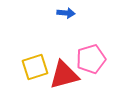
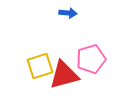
blue arrow: moved 2 px right
yellow square: moved 5 px right, 1 px up
